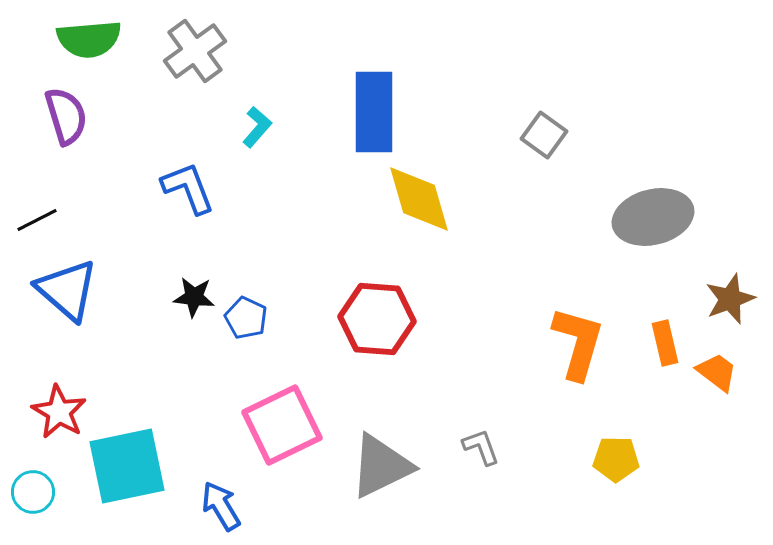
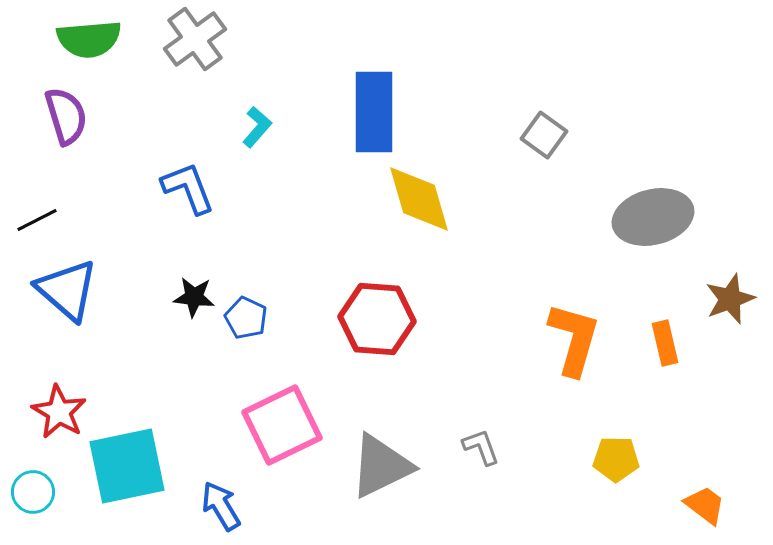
gray cross: moved 12 px up
orange L-shape: moved 4 px left, 4 px up
orange trapezoid: moved 12 px left, 133 px down
